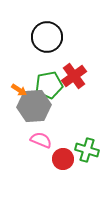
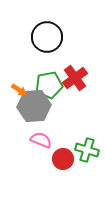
red cross: moved 1 px right, 2 px down
